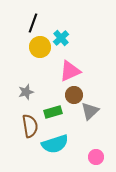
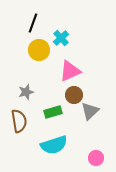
yellow circle: moved 1 px left, 3 px down
brown semicircle: moved 11 px left, 5 px up
cyan semicircle: moved 1 px left, 1 px down
pink circle: moved 1 px down
